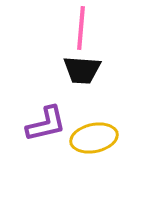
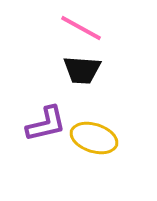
pink line: rotated 66 degrees counterclockwise
yellow ellipse: rotated 30 degrees clockwise
